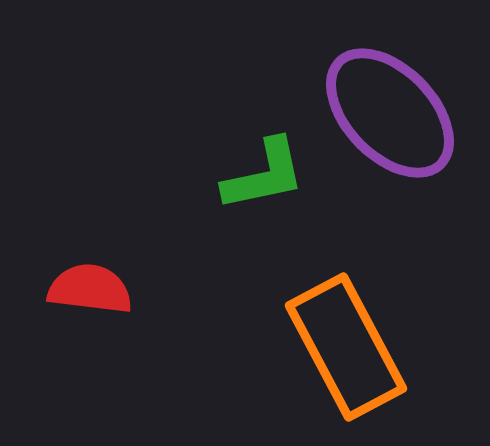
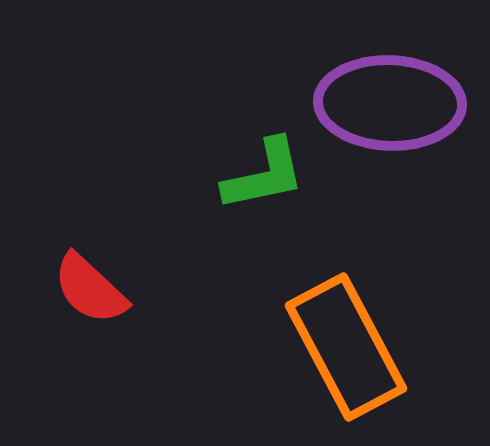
purple ellipse: moved 10 px up; rotated 44 degrees counterclockwise
red semicircle: rotated 144 degrees counterclockwise
